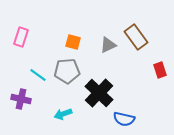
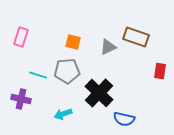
brown rectangle: rotated 35 degrees counterclockwise
gray triangle: moved 2 px down
red rectangle: moved 1 px down; rotated 28 degrees clockwise
cyan line: rotated 18 degrees counterclockwise
